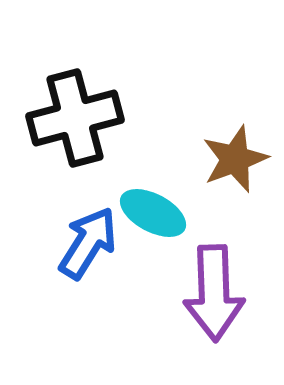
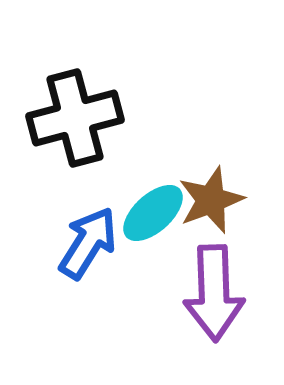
brown star: moved 24 px left, 41 px down
cyan ellipse: rotated 70 degrees counterclockwise
